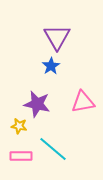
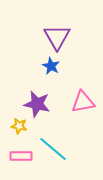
blue star: rotated 12 degrees counterclockwise
